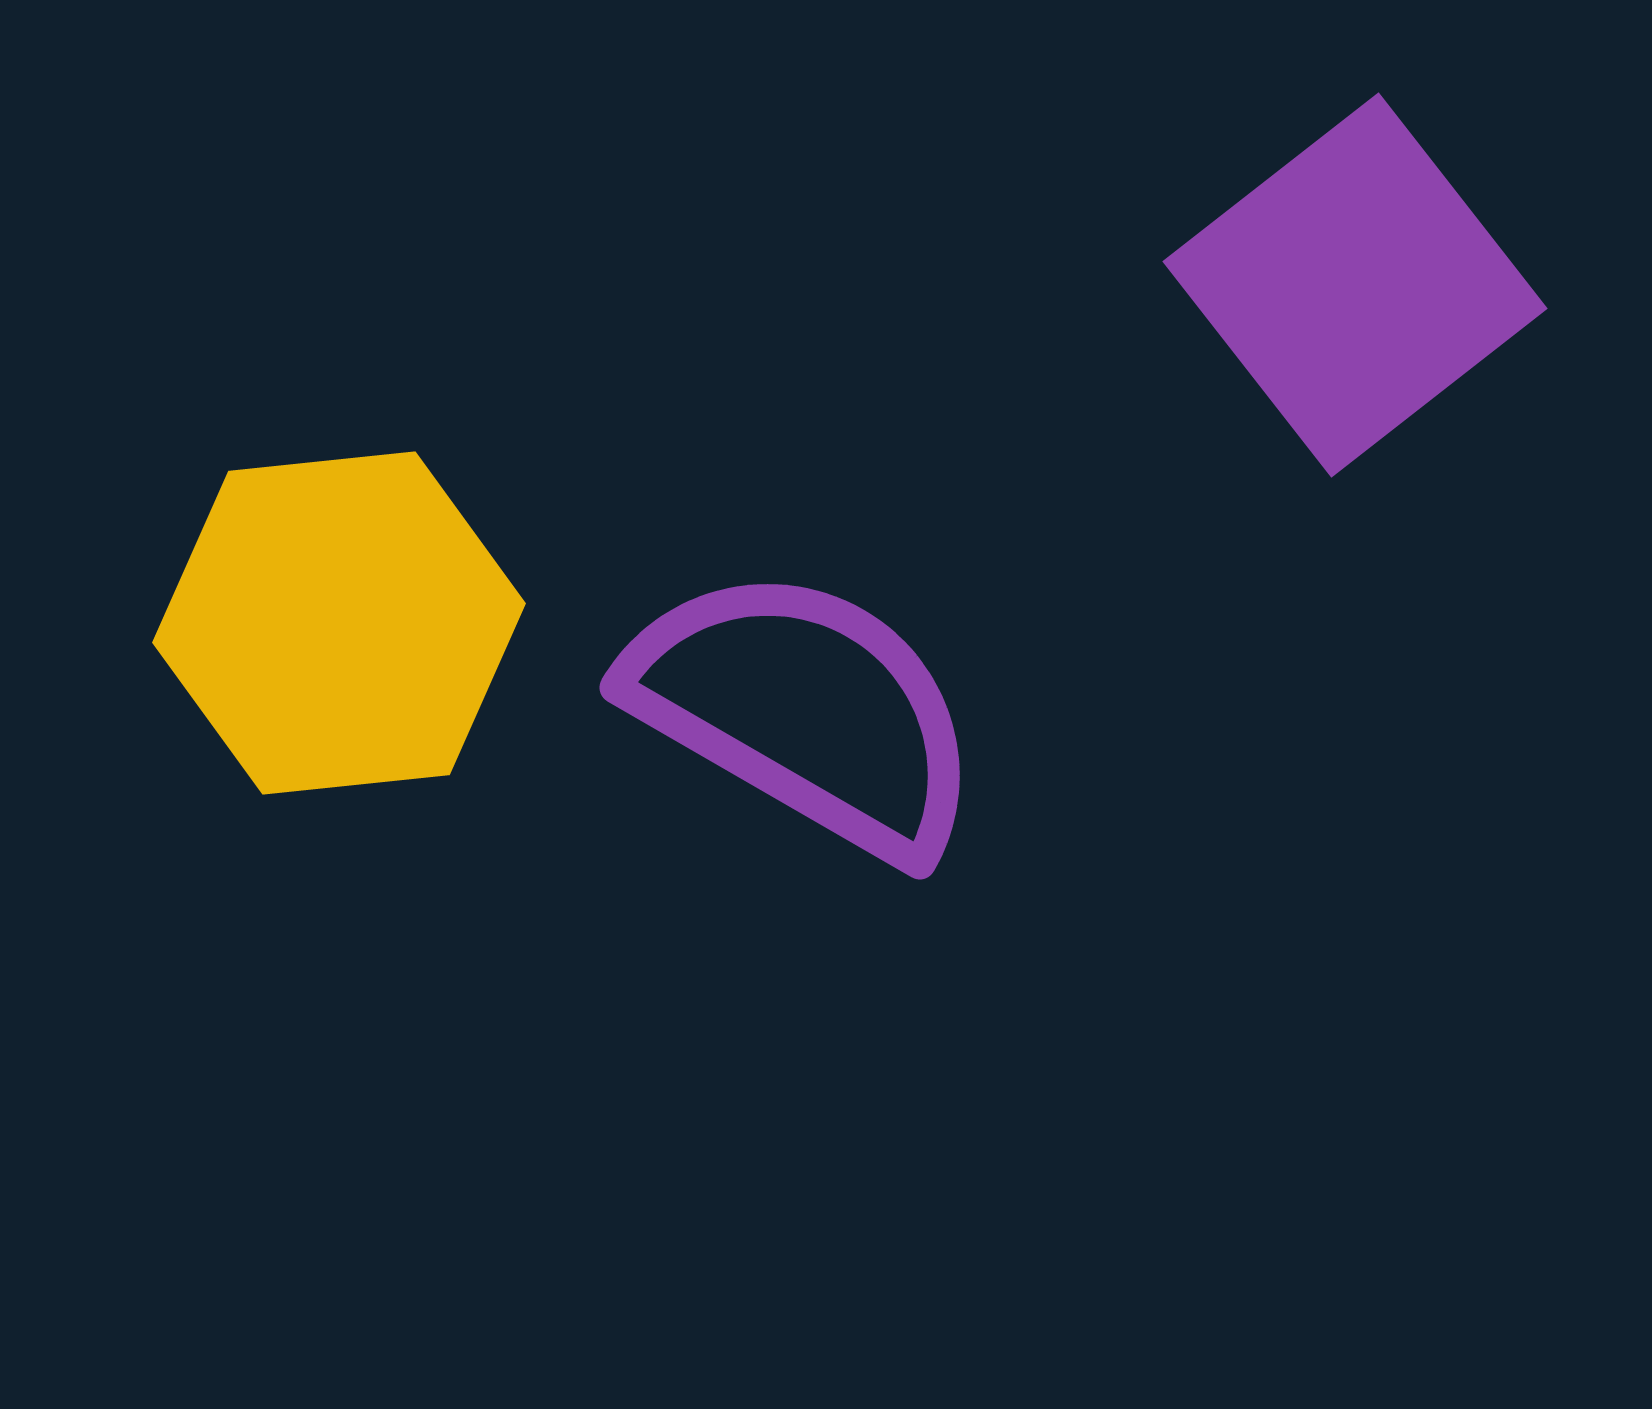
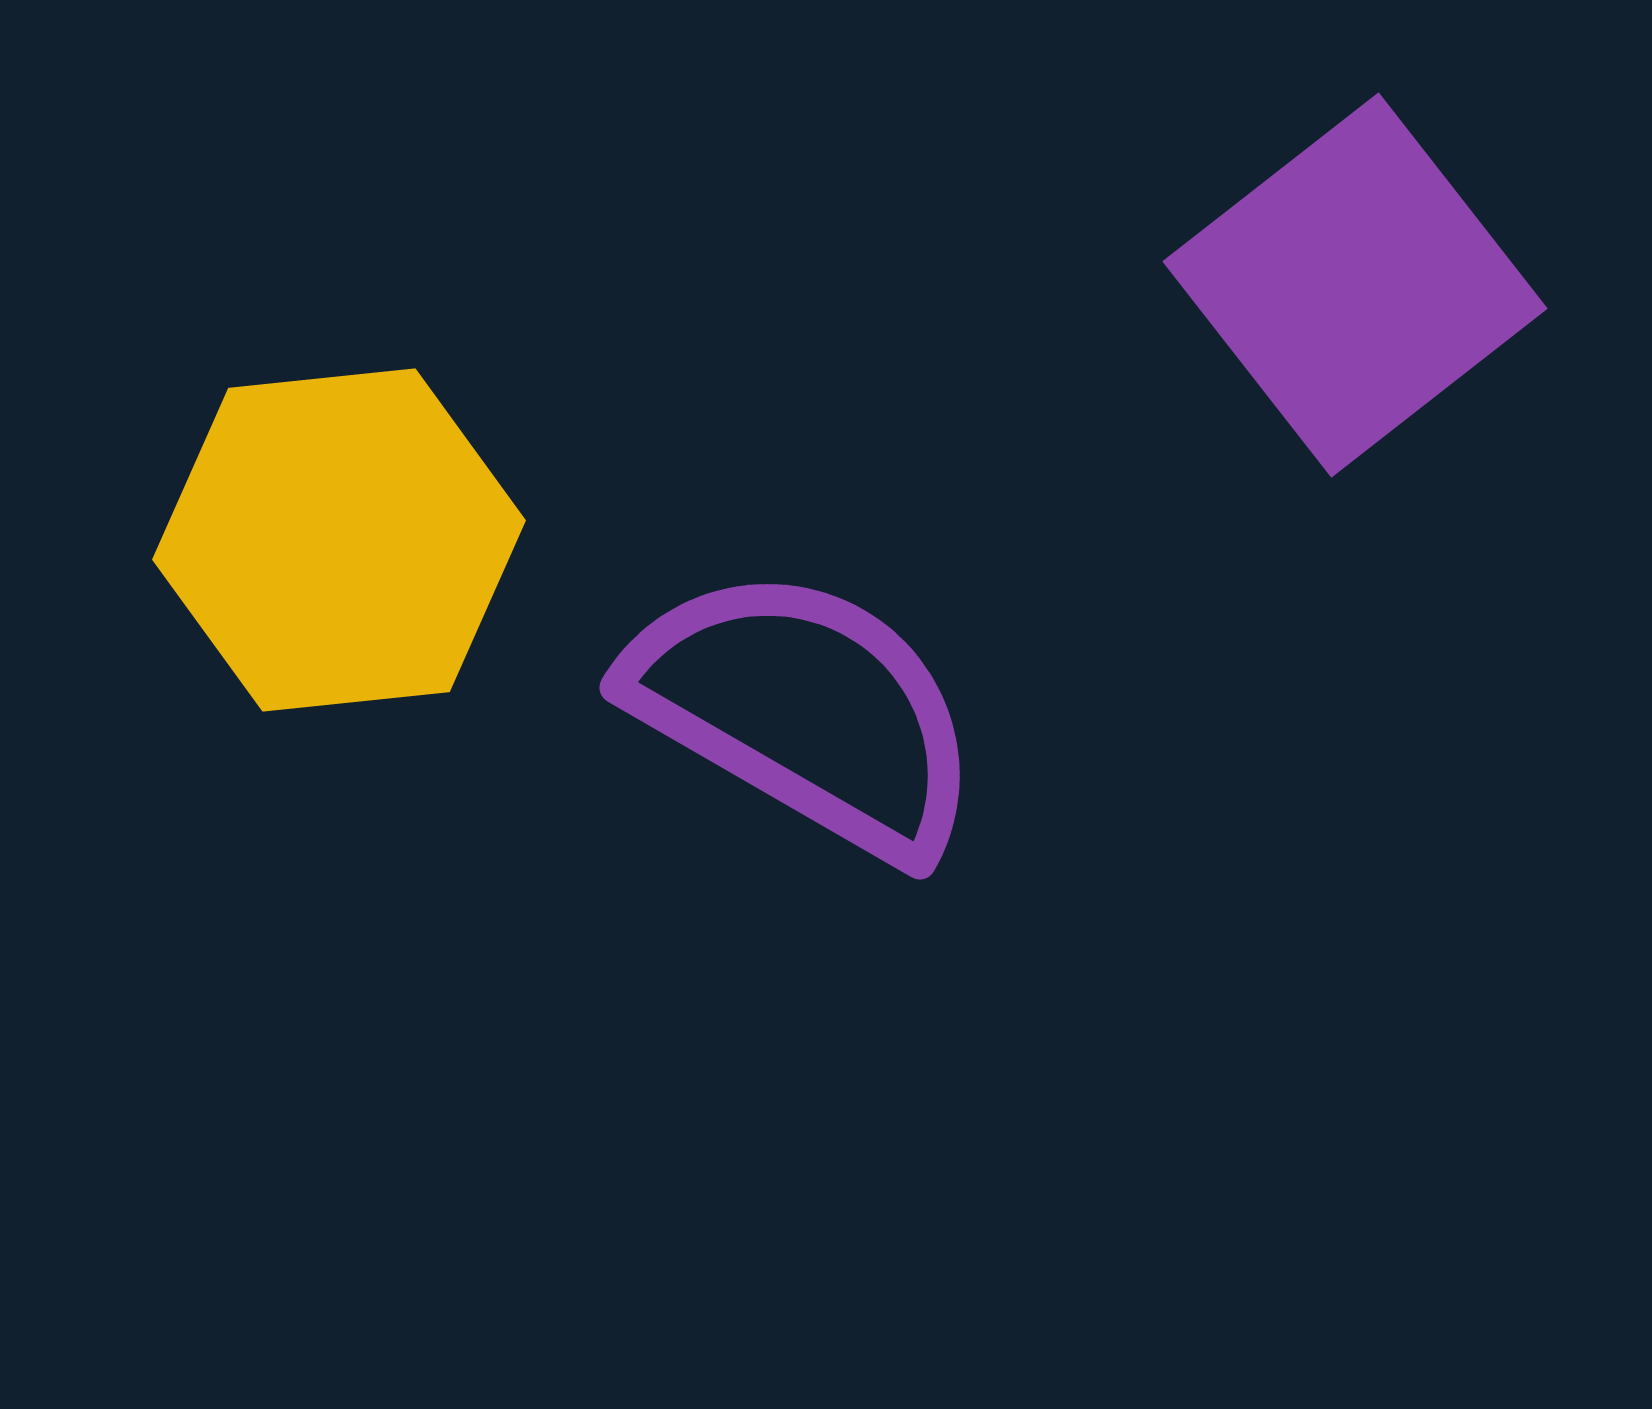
yellow hexagon: moved 83 px up
